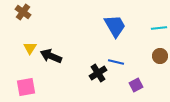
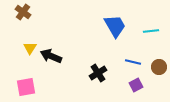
cyan line: moved 8 px left, 3 px down
brown circle: moved 1 px left, 11 px down
blue line: moved 17 px right
